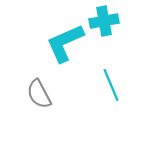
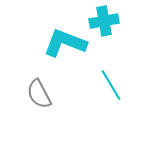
cyan L-shape: rotated 45 degrees clockwise
cyan line: rotated 8 degrees counterclockwise
